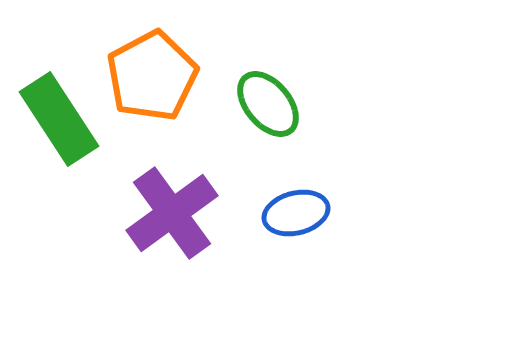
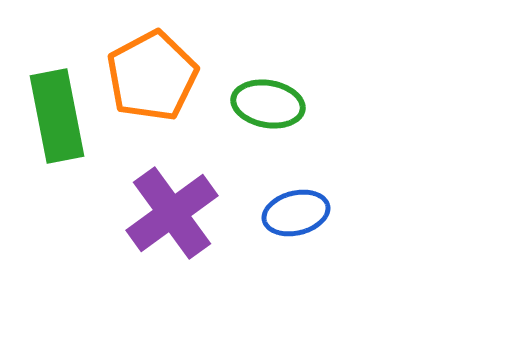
green ellipse: rotated 40 degrees counterclockwise
green rectangle: moved 2 px left, 3 px up; rotated 22 degrees clockwise
